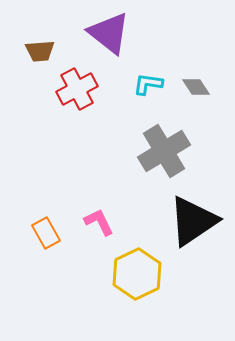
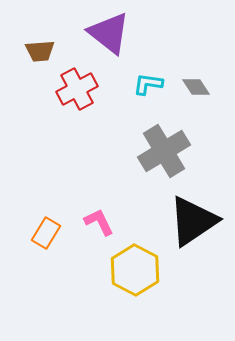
orange rectangle: rotated 60 degrees clockwise
yellow hexagon: moved 2 px left, 4 px up; rotated 6 degrees counterclockwise
